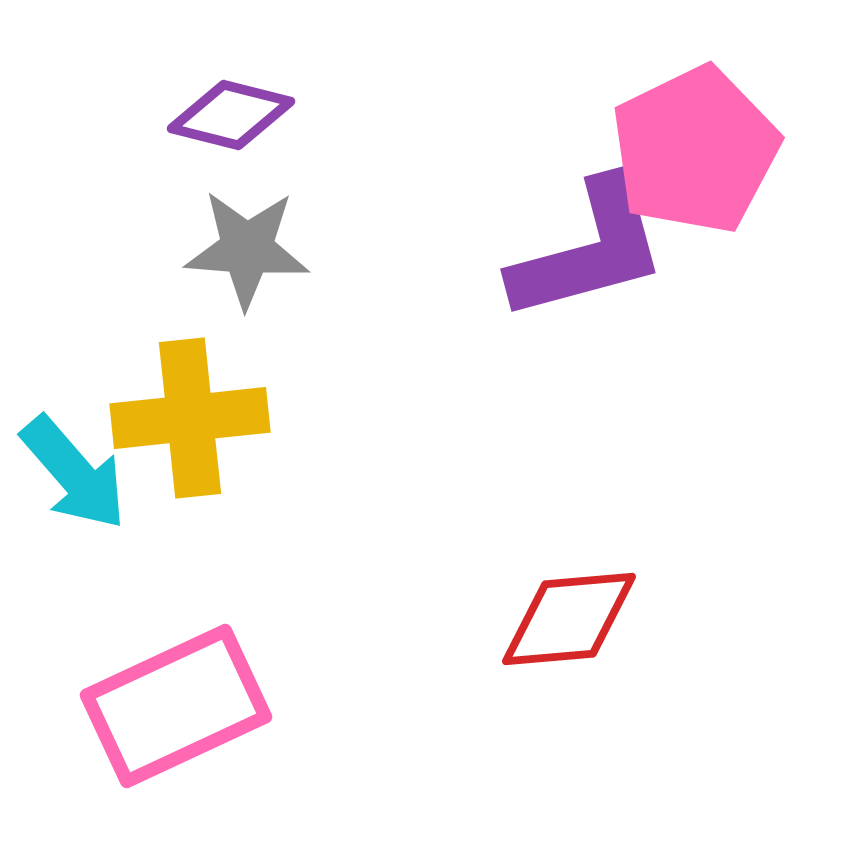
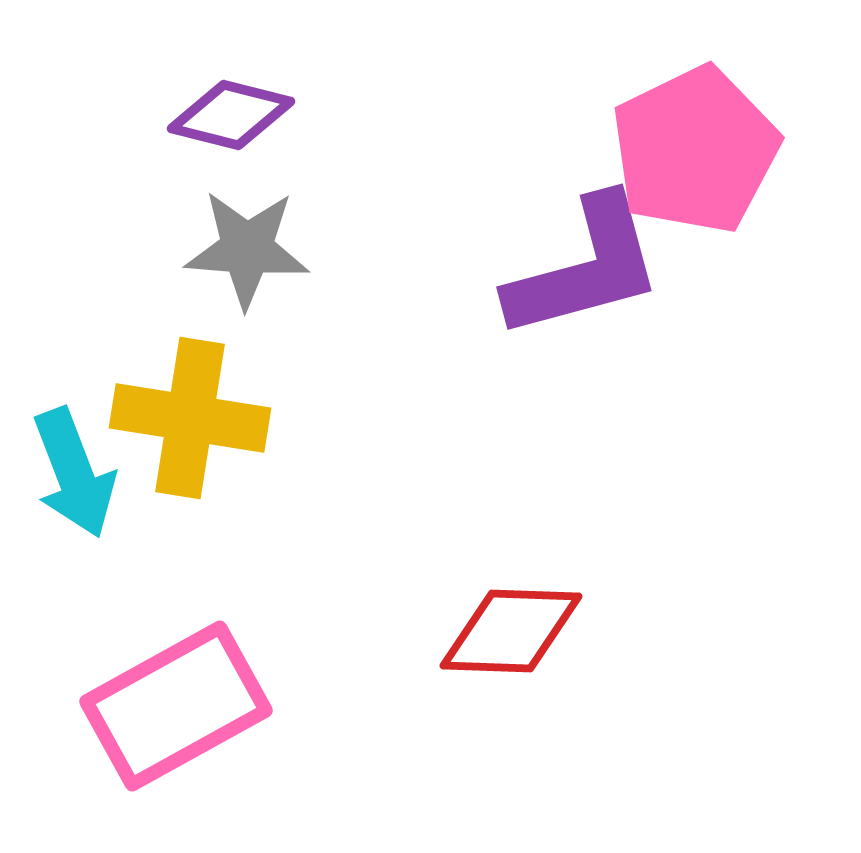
purple L-shape: moved 4 px left, 18 px down
yellow cross: rotated 15 degrees clockwise
cyan arrow: rotated 20 degrees clockwise
red diamond: moved 58 px left, 12 px down; rotated 7 degrees clockwise
pink rectangle: rotated 4 degrees counterclockwise
